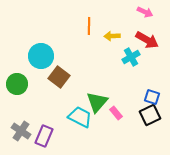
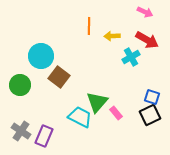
green circle: moved 3 px right, 1 px down
